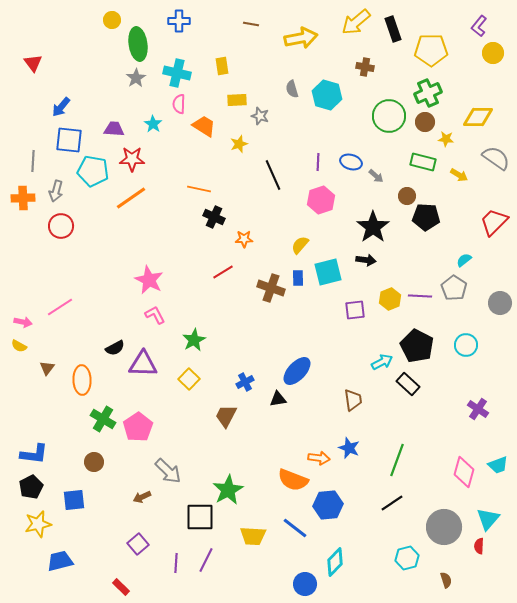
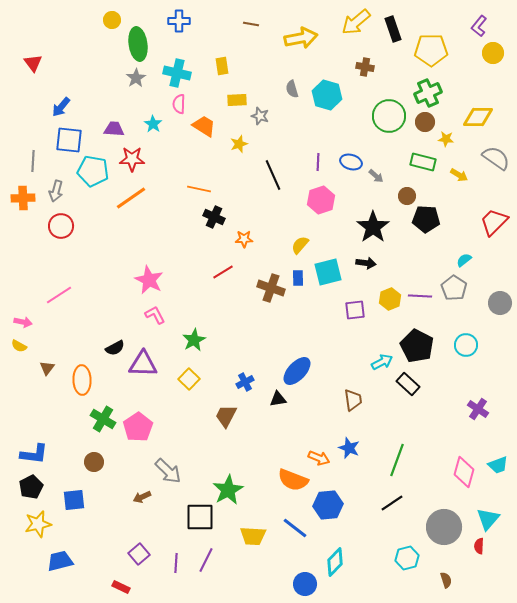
black pentagon at (426, 217): moved 2 px down
black arrow at (366, 260): moved 3 px down
pink line at (60, 307): moved 1 px left, 12 px up
orange arrow at (319, 458): rotated 15 degrees clockwise
purple square at (138, 544): moved 1 px right, 10 px down
red rectangle at (121, 587): rotated 18 degrees counterclockwise
